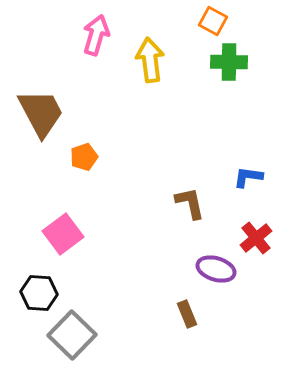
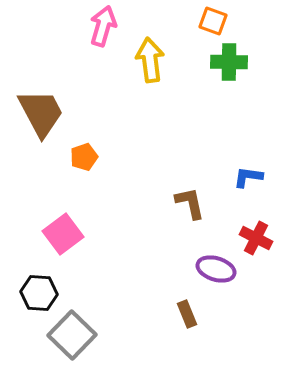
orange square: rotated 8 degrees counterclockwise
pink arrow: moved 7 px right, 9 px up
red cross: rotated 24 degrees counterclockwise
